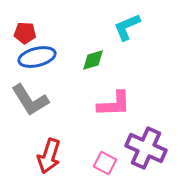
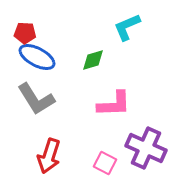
blue ellipse: rotated 42 degrees clockwise
gray L-shape: moved 6 px right, 1 px up
